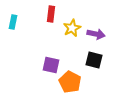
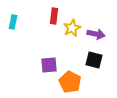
red rectangle: moved 3 px right, 2 px down
purple square: moved 2 px left; rotated 18 degrees counterclockwise
